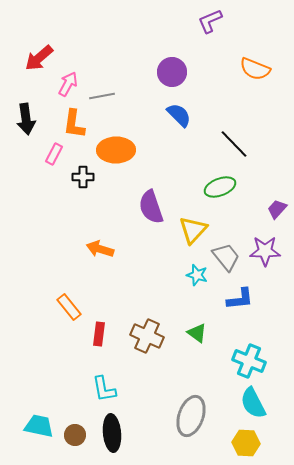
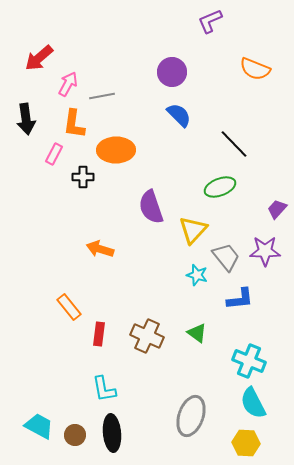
cyan trapezoid: rotated 16 degrees clockwise
